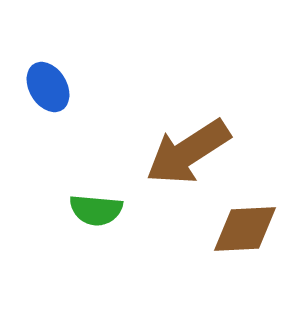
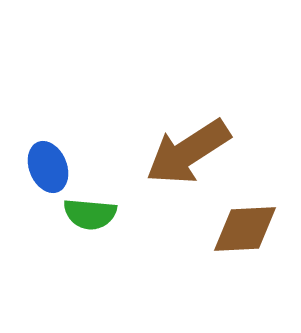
blue ellipse: moved 80 px down; rotated 9 degrees clockwise
green semicircle: moved 6 px left, 4 px down
